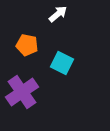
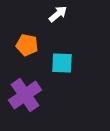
cyan square: rotated 25 degrees counterclockwise
purple cross: moved 3 px right, 3 px down
